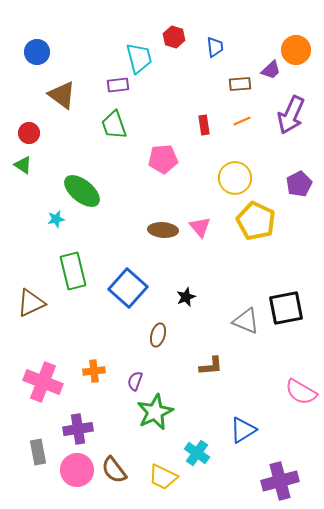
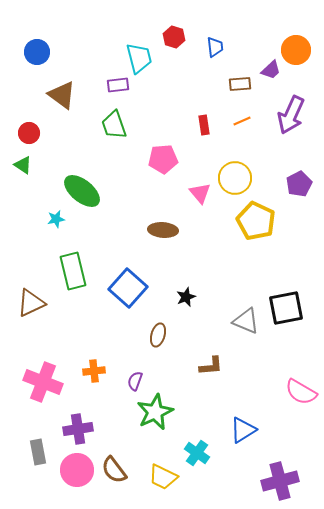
pink triangle at (200, 227): moved 34 px up
